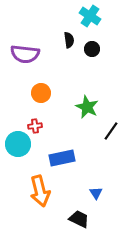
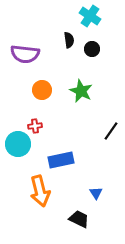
orange circle: moved 1 px right, 3 px up
green star: moved 6 px left, 16 px up
blue rectangle: moved 1 px left, 2 px down
